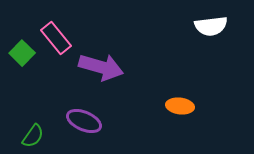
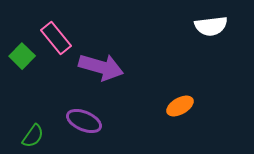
green square: moved 3 px down
orange ellipse: rotated 36 degrees counterclockwise
